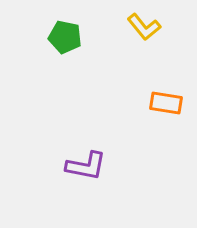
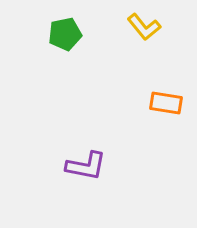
green pentagon: moved 3 px up; rotated 24 degrees counterclockwise
